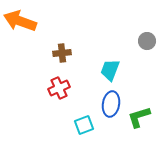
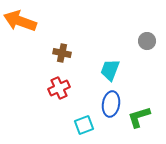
brown cross: rotated 18 degrees clockwise
